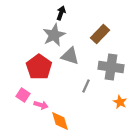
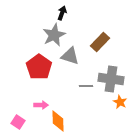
black arrow: moved 1 px right
brown rectangle: moved 8 px down
gray cross: moved 12 px down
gray line: rotated 64 degrees clockwise
pink square: moved 5 px left, 27 px down
pink arrow: rotated 16 degrees counterclockwise
orange diamond: moved 2 px left; rotated 15 degrees clockwise
